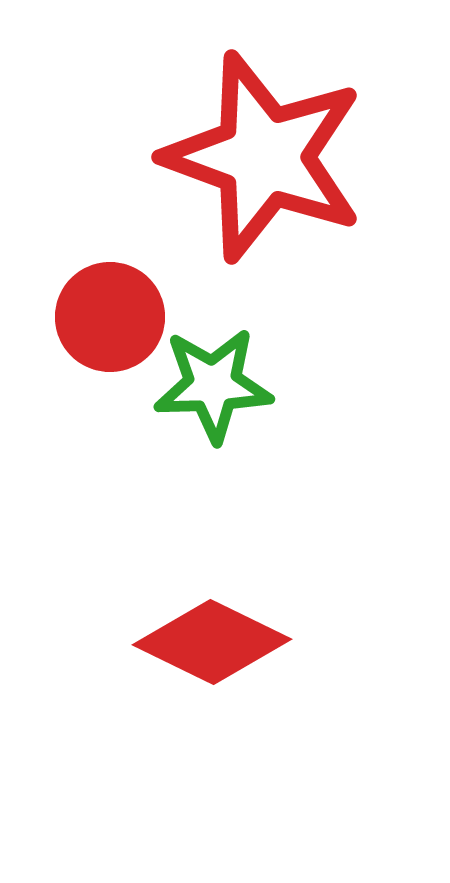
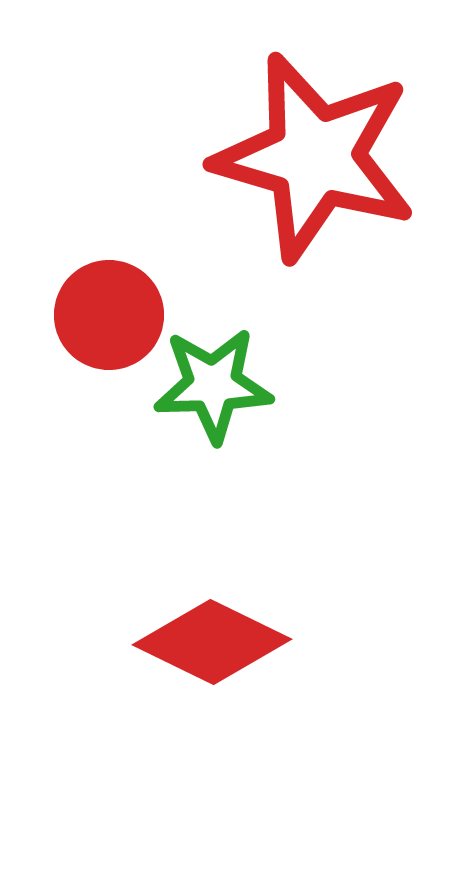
red star: moved 51 px right; rotated 4 degrees counterclockwise
red circle: moved 1 px left, 2 px up
